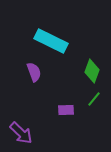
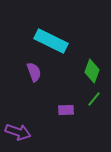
purple arrow: moved 3 px left, 1 px up; rotated 25 degrees counterclockwise
